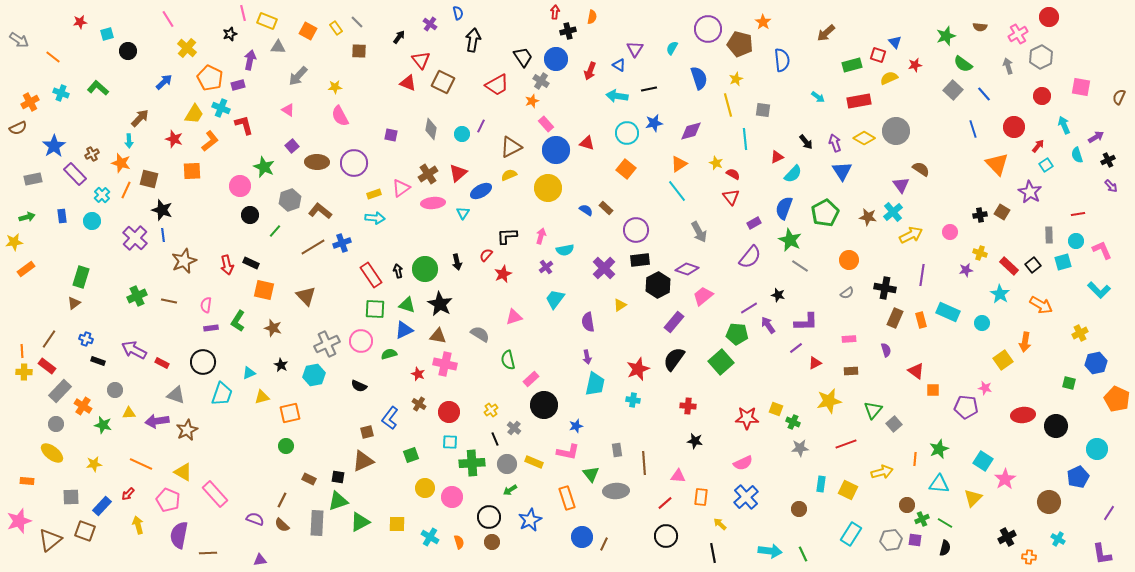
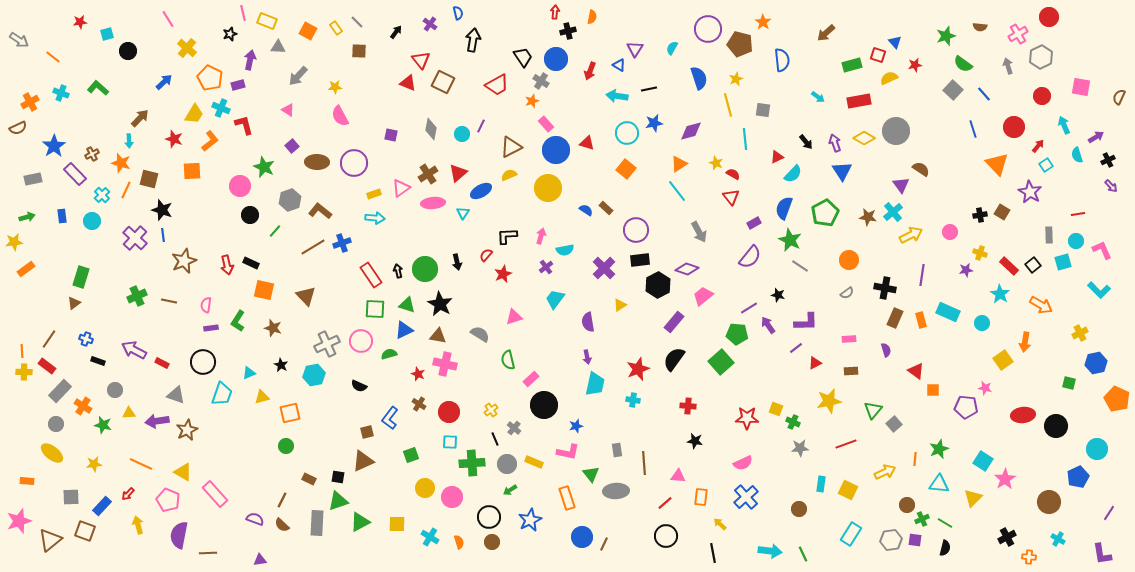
black arrow at (399, 37): moved 3 px left, 5 px up
yellow arrow at (882, 472): moved 3 px right; rotated 10 degrees counterclockwise
